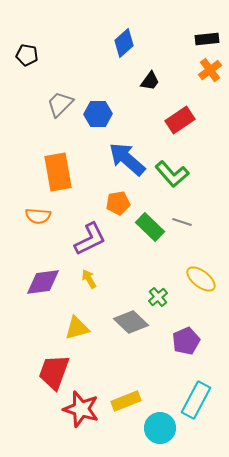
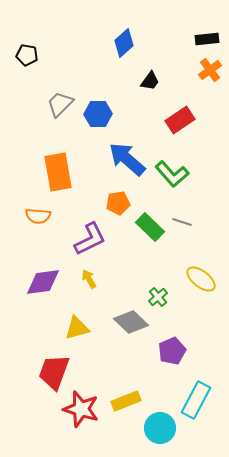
purple pentagon: moved 14 px left, 10 px down
